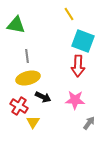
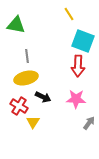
yellow ellipse: moved 2 px left
pink star: moved 1 px right, 1 px up
